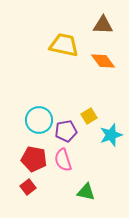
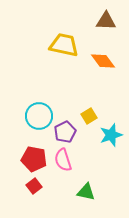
brown triangle: moved 3 px right, 4 px up
cyan circle: moved 4 px up
purple pentagon: moved 1 px left, 1 px down; rotated 15 degrees counterclockwise
red square: moved 6 px right, 1 px up
